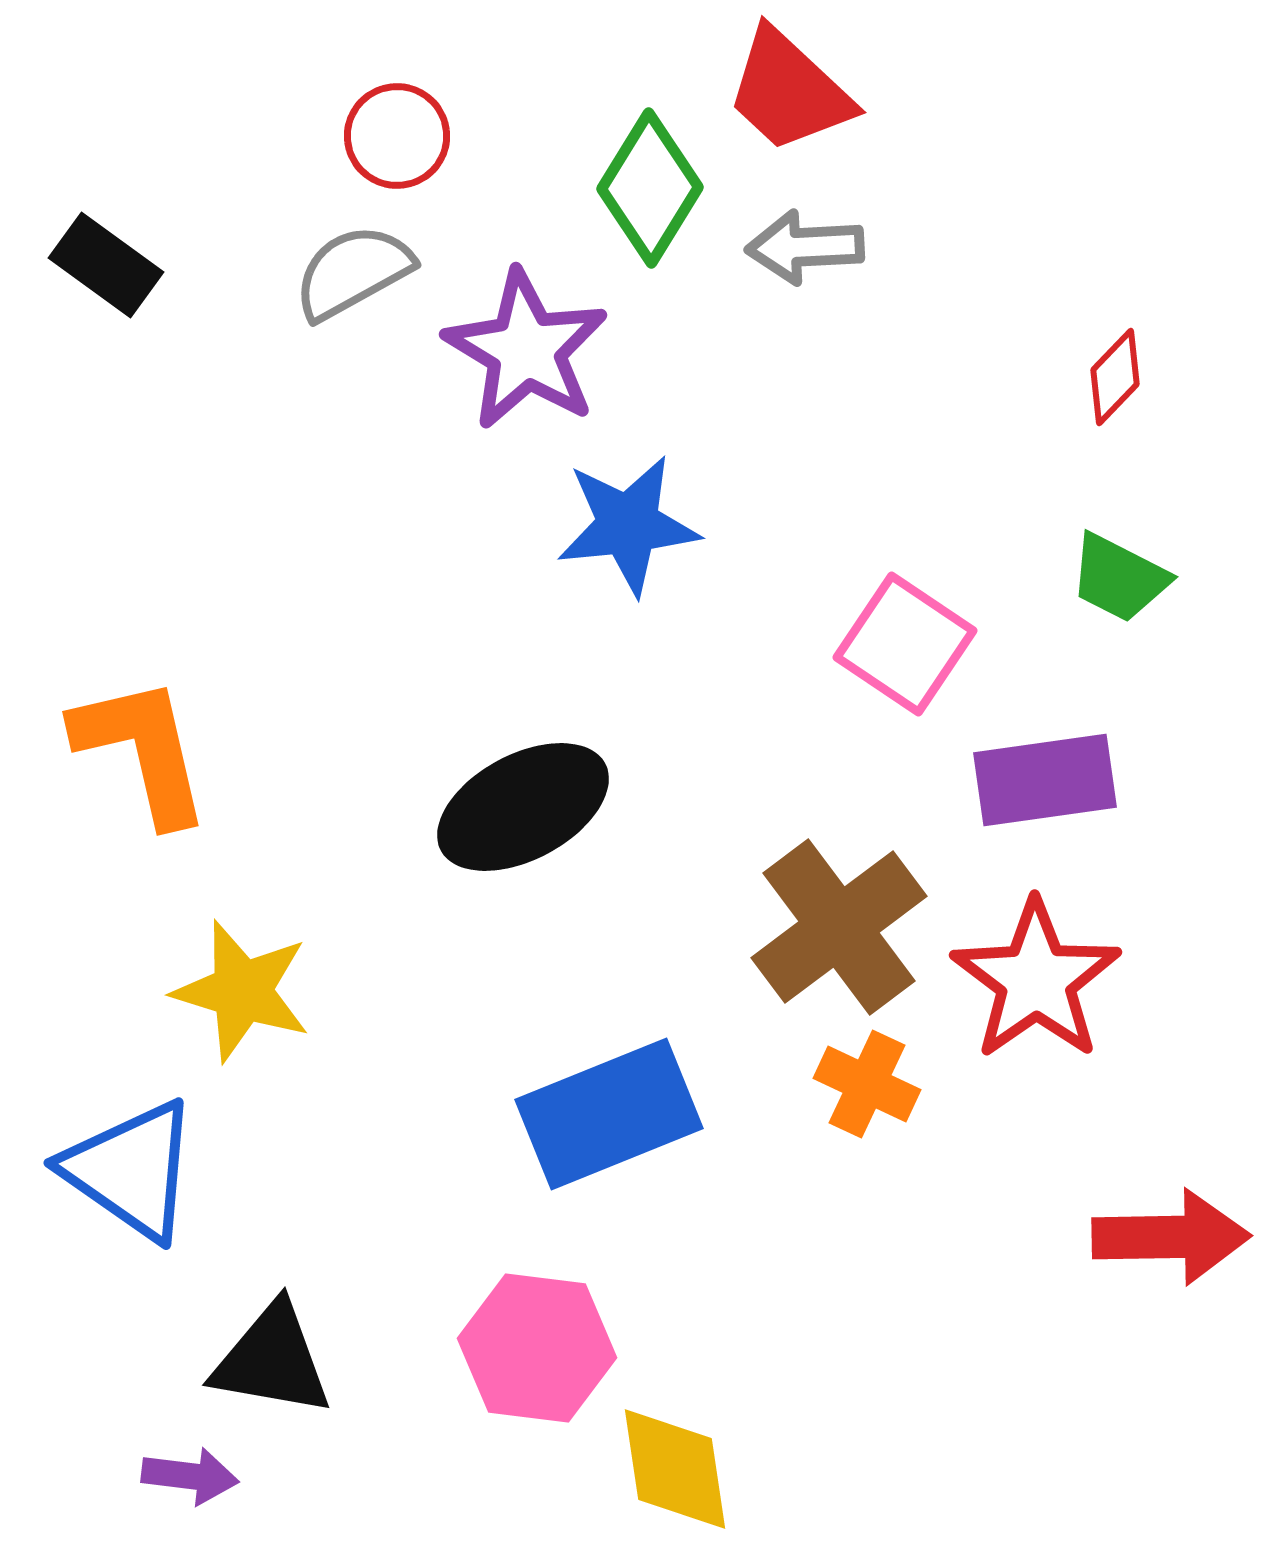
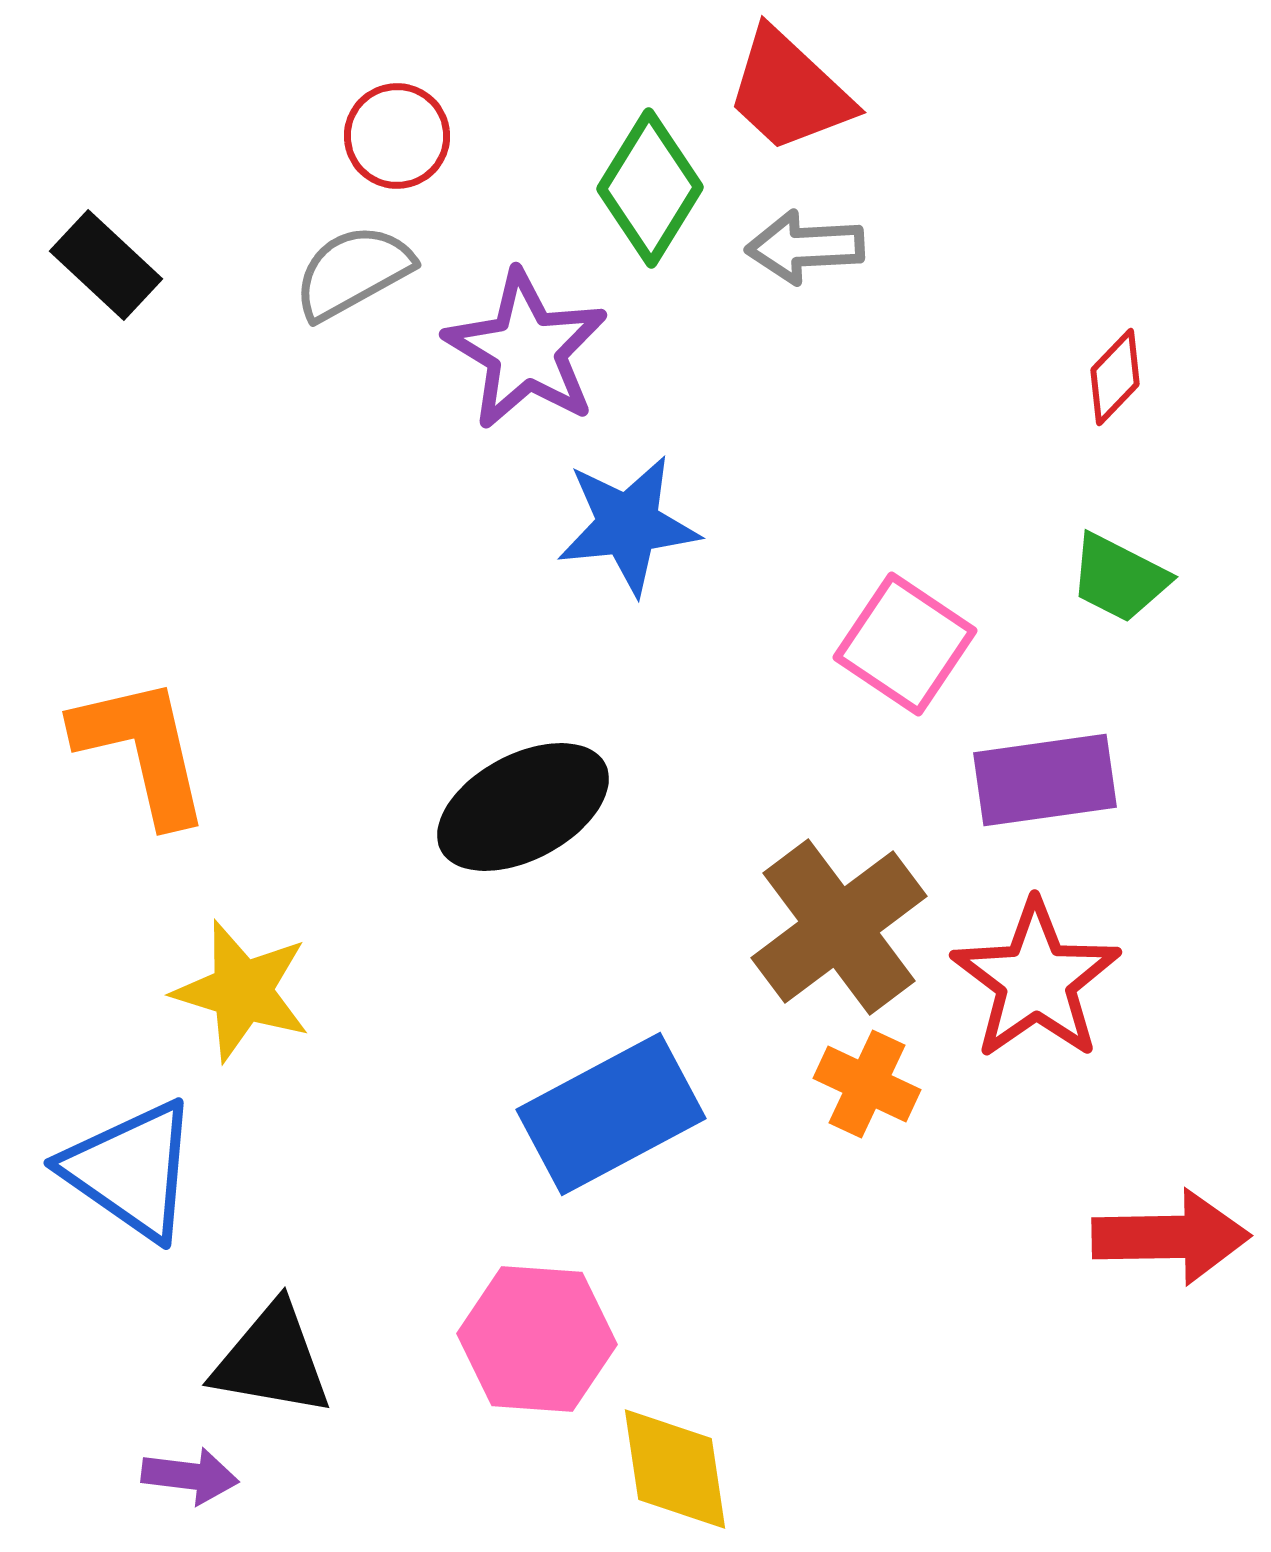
black rectangle: rotated 7 degrees clockwise
blue rectangle: moved 2 px right; rotated 6 degrees counterclockwise
pink hexagon: moved 9 px up; rotated 3 degrees counterclockwise
